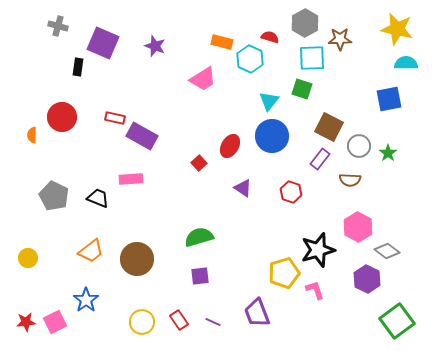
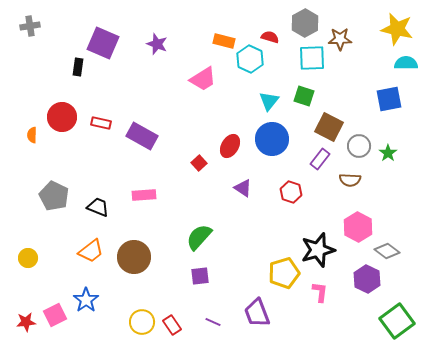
gray cross at (58, 26): moved 28 px left; rotated 24 degrees counterclockwise
orange rectangle at (222, 42): moved 2 px right, 1 px up
purple star at (155, 46): moved 2 px right, 2 px up
green square at (302, 89): moved 2 px right, 7 px down
red rectangle at (115, 118): moved 14 px left, 5 px down
blue circle at (272, 136): moved 3 px down
pink rectangle at (131, 179): moved 13 px right, 16 px down
black trapezoid at (98, 198): moved 9 px down
green semicircle at (199, 237): rotated 32 degrees counterclockwise
brown circle at (137, 259): moved 3 px left, 2 px up
pink L-shape at (315, 290): moved 5 px right, 2 px down; rotated 25 degrees clockwise
red rectangle at (179, 320): moved 7 px left, 5 px down
pink square at (55, 322): moved 7 px up
